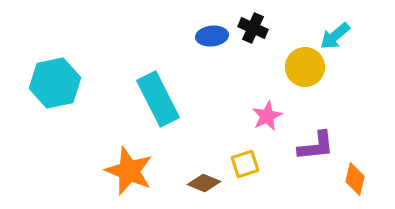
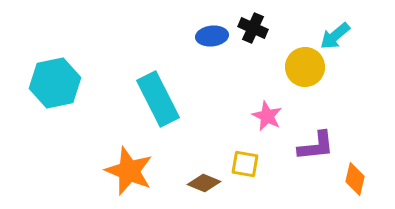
pink star: rotated 20 degrees counterclockwise
yellow square: rotated 28 degrees clockwise
